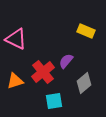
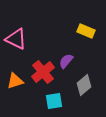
gray diamond: moved 2 px down
